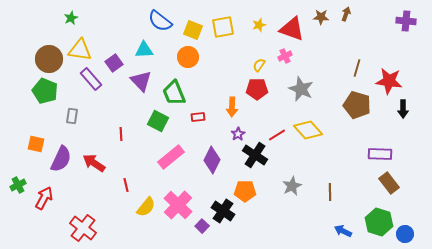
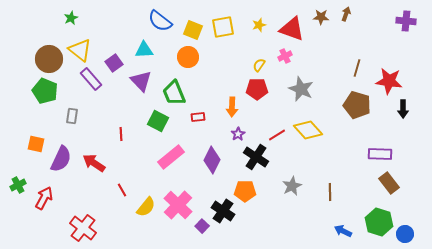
yellow triangle at (80, 50): rotated 30 degrees clockwise
black cross at (255, 155): moved 1 px right, 2 px down
red line at (126, 185): moved 4 px left, 5 px down; rotated 16 degrees counterclockwise
